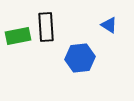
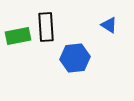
blue hexagon: moved 5 px left
